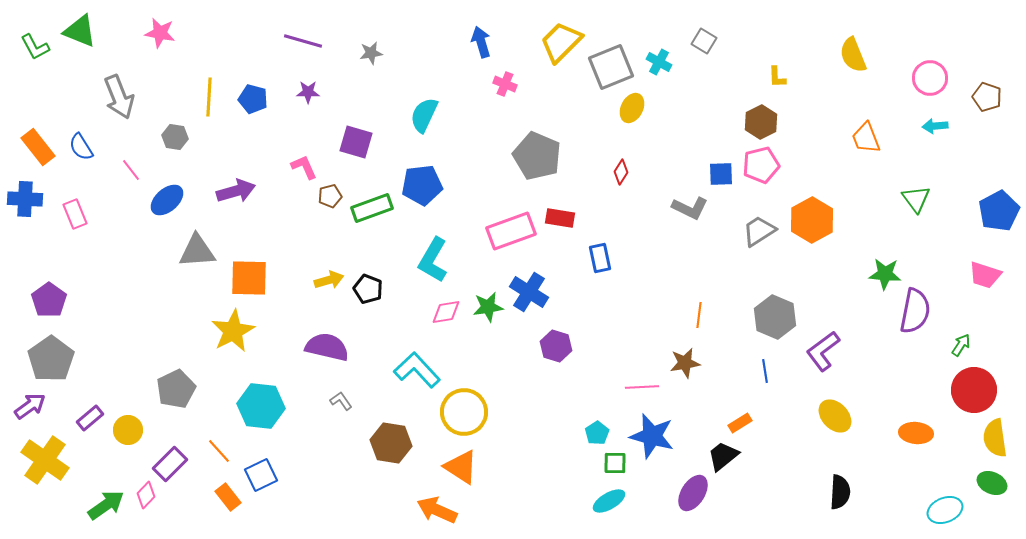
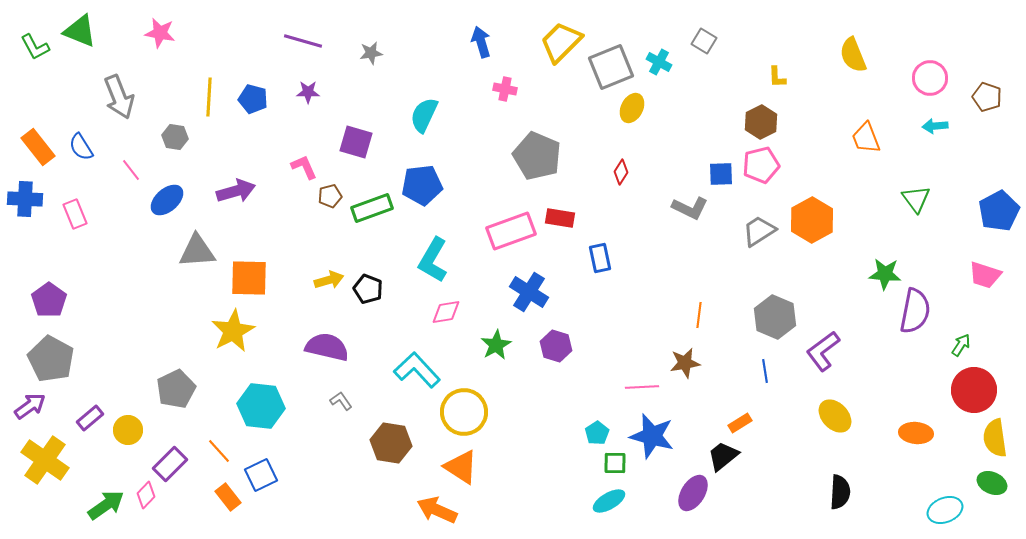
pink cross at (505, 84): moved 5 px down; rotated 10 degrees counterclockwise
green star at (488, 307): moved 8 px right, 38 px down; rotated 20 degrees counterclockwise
gray pentagon at (51, 359): rotated 9 degrees counterclockwise
